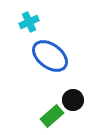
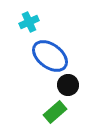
black circle: moved 5 px left, 15 px up
green rectangle: moved 3 px right, 4 px up
